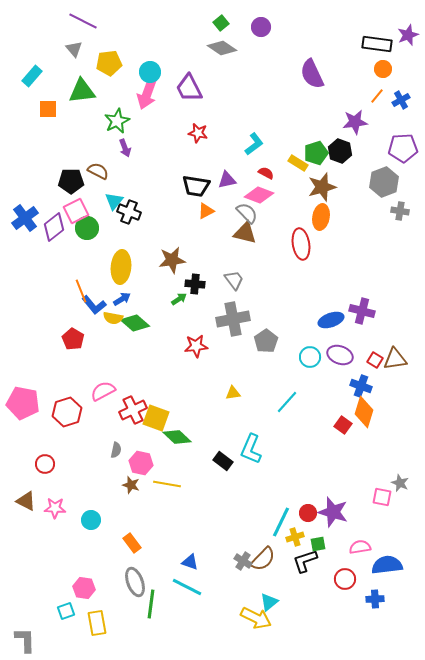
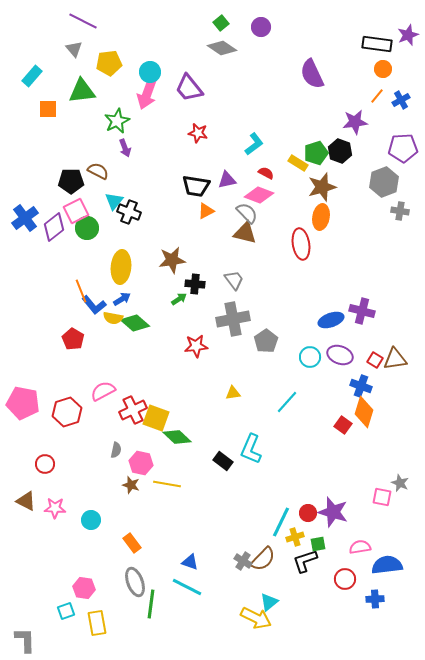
purple trapezoid at (189, 88): rotated 12 degrees counterclockwise
